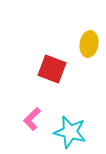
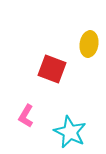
pink L-shape: moved 6 px left, 3 px up; rotated 15 degrees counterclockwise
cyan star: rotated 12 degrees clockwise
